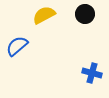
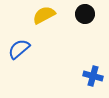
blue semicircle: moved 2 px right, 3 px down
blue cross: moved 1 px right, 3 px down
